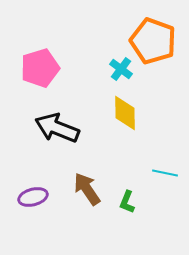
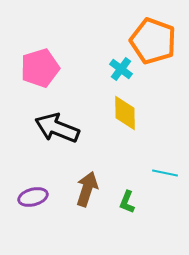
brown arrow: rotated 52 degrees clockwise
